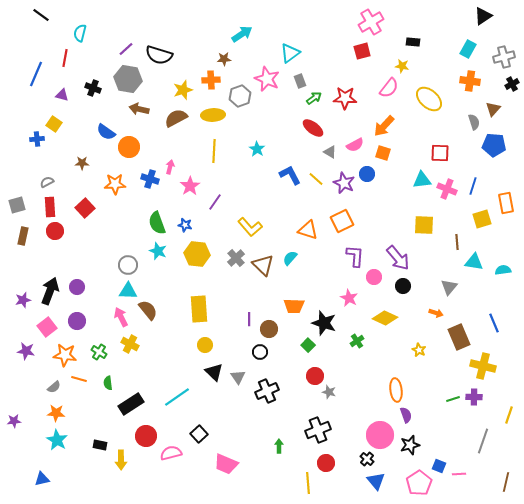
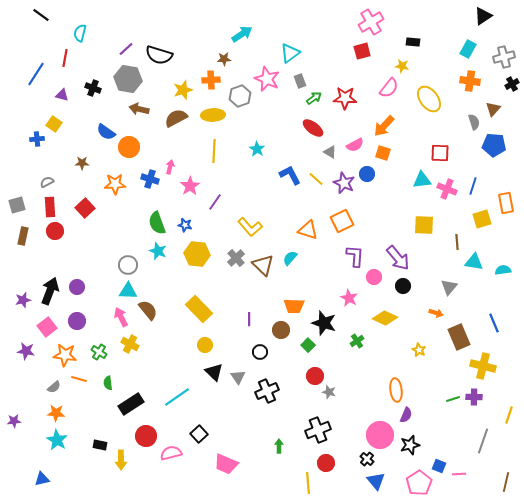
blue line at (36, 74): rotated 10 degrees clockwise
yellow ellipse at (429, 99): rotated 12 degrees clockwise
yellow rectangle at (199, 309): rotated 40 degrees counterclockwise
brown circle at (269, 329): moved 12 px right, 1 px down
purple semicircle at (406, 415): rotated 42 degrees clockwise
